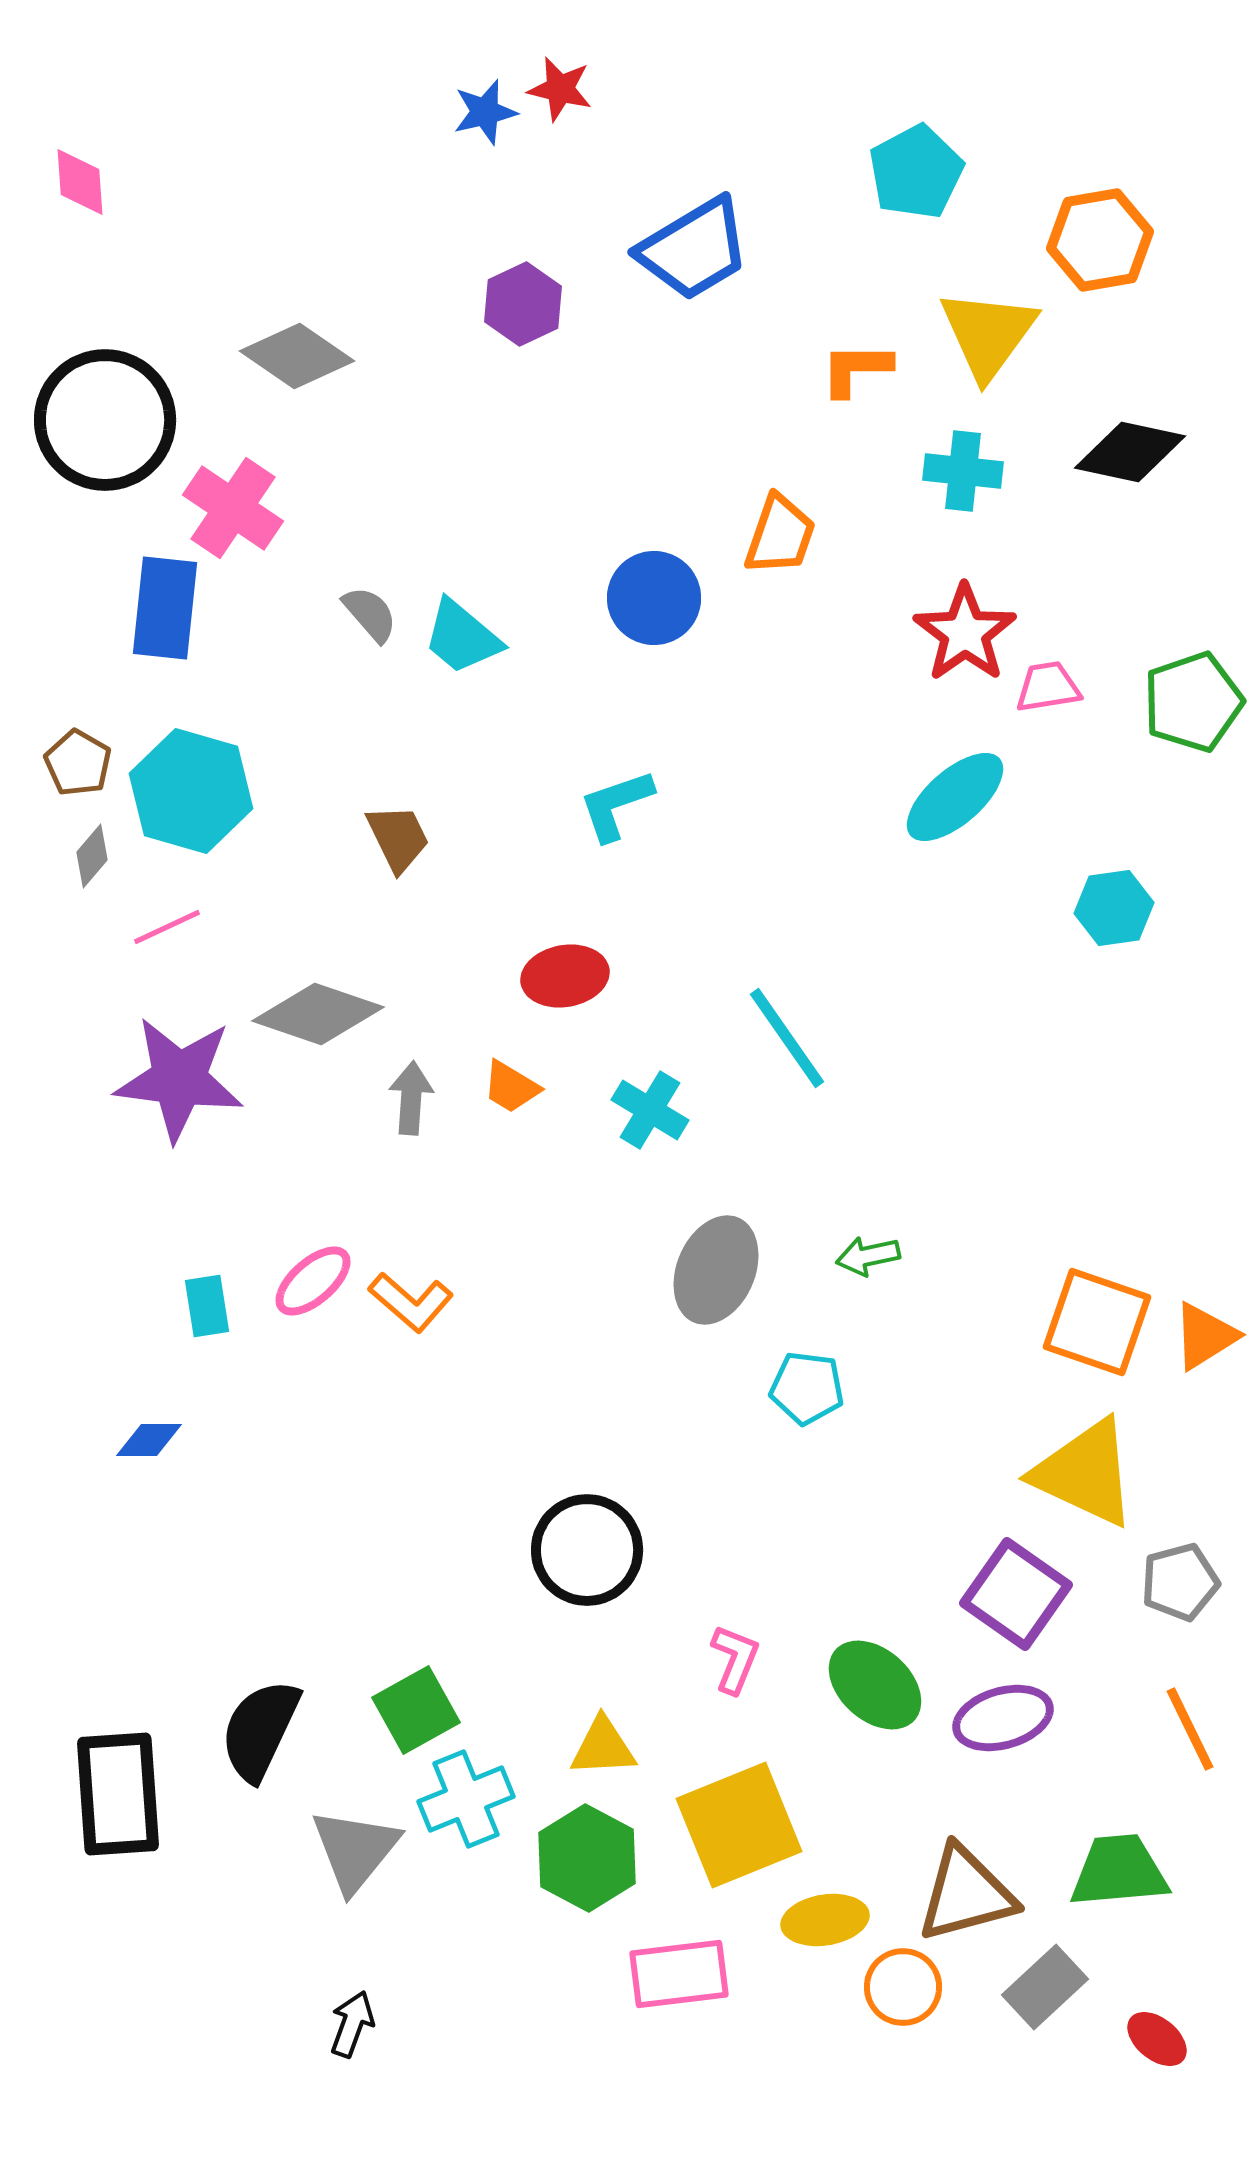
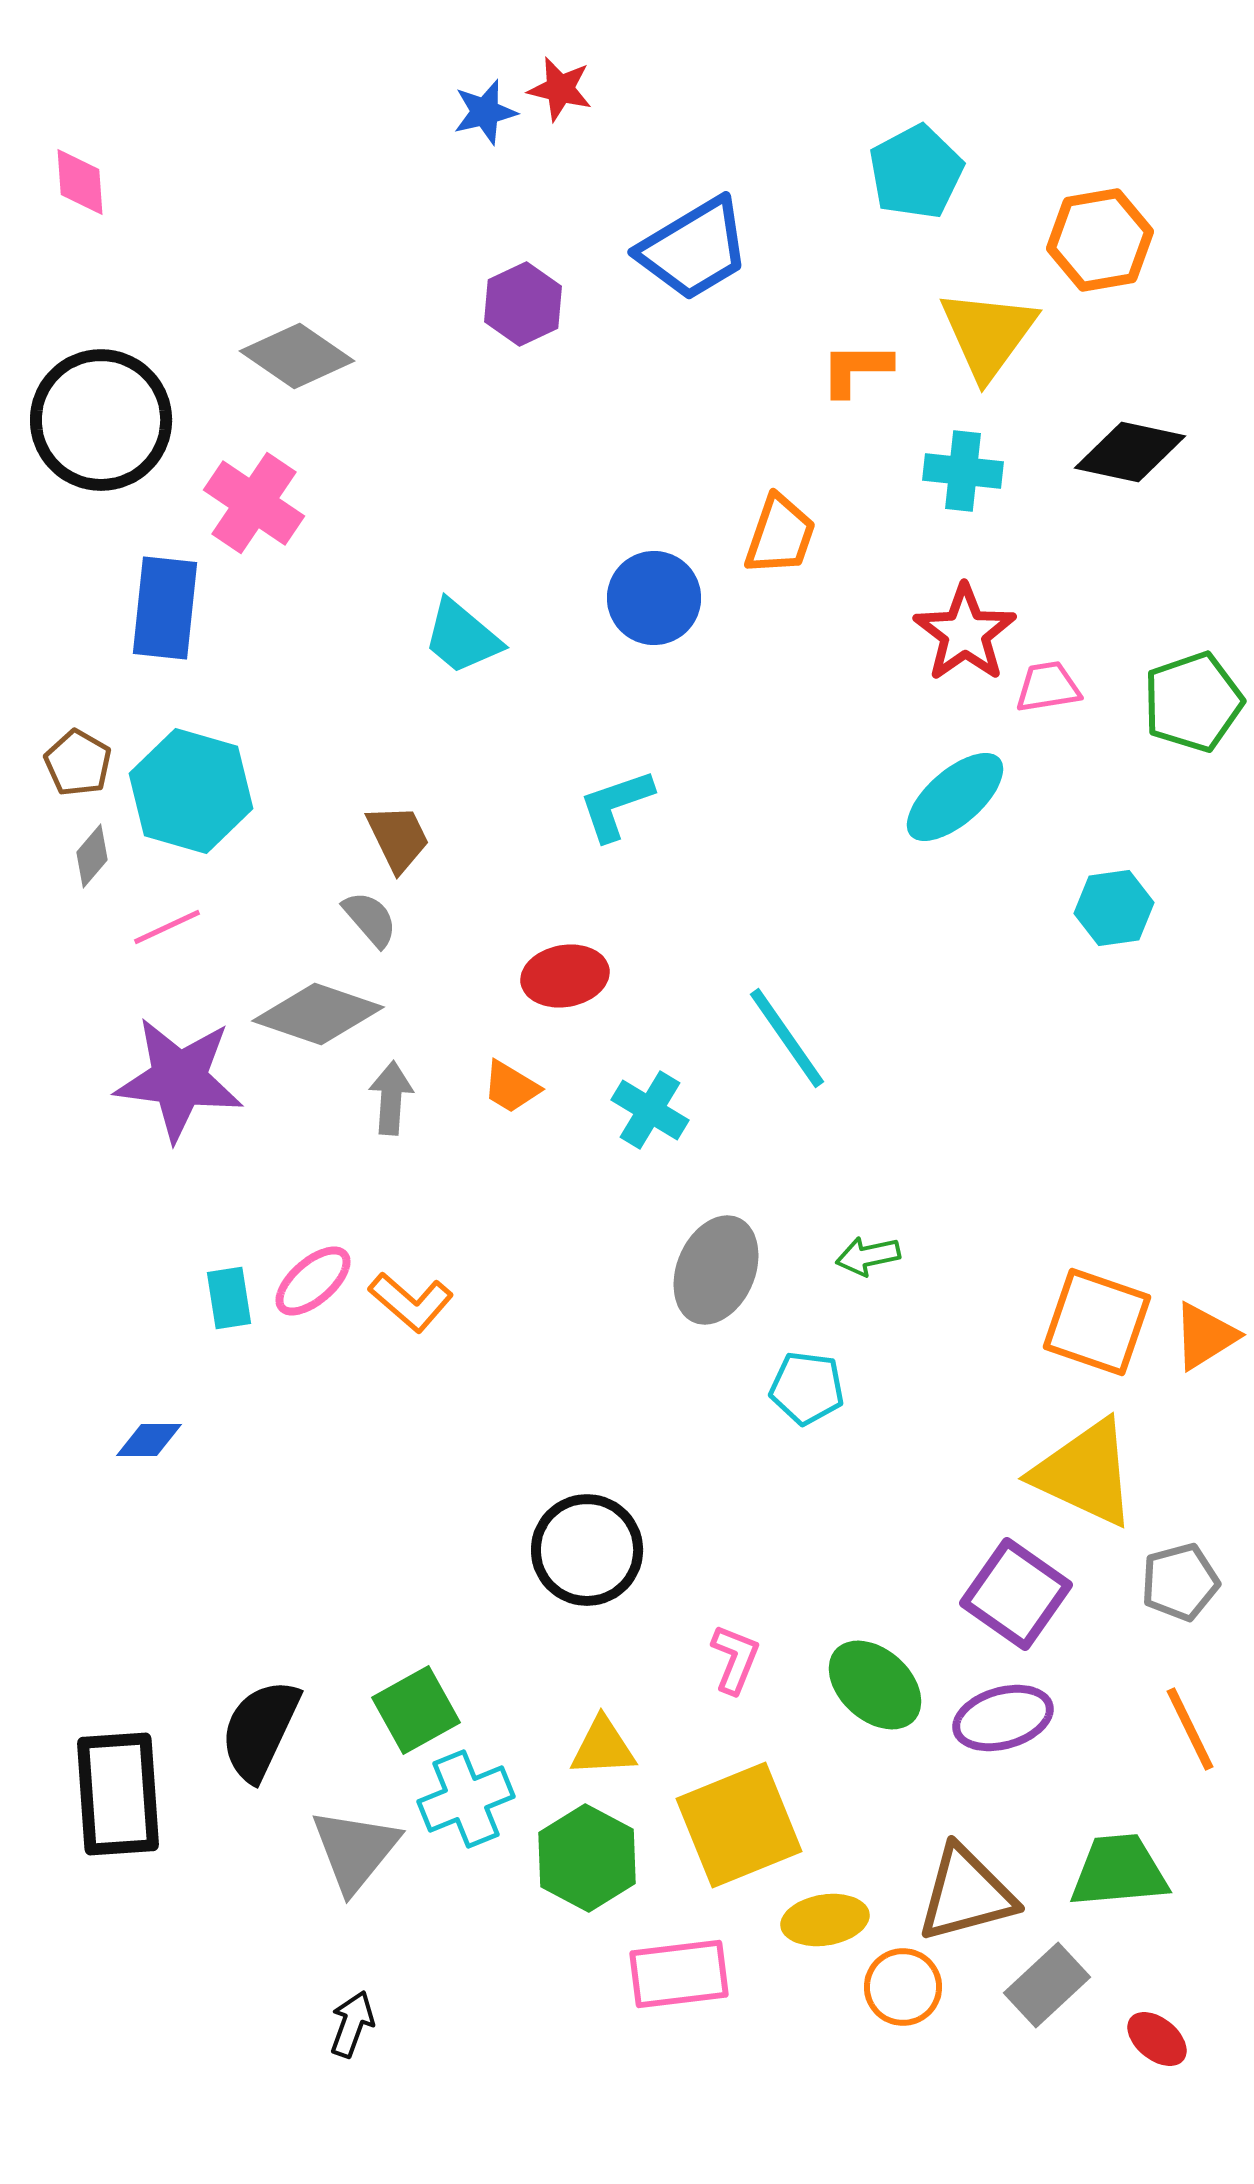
black circle at (105, 420): moved 4 px left
pink cross at (233, 508): moved 21 px right, 5 px up
gray semicircle at (370, 614): moved 305 px down
gray arrow at (411, 1098): moved 20 px left
cyan rectangle at (207, 1306): moved 22 px right, 8 px up
gray rectangle at (1045, 1987): moved 2 px right, 2 px up
